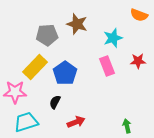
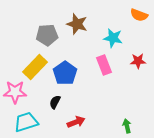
cyan star: rotated 30 degrees clockwise
pink rectangle: moved 3 px left, 1 px up
